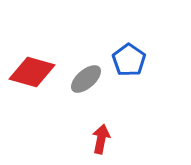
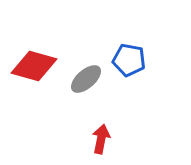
blue pentagon: rotated 24 degrees counterclockwise
red diamond: moved 2 px right, 6 px up
